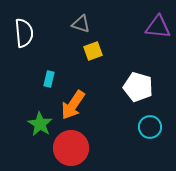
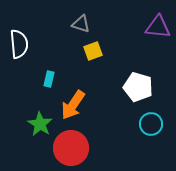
white semicircle: moved 5 px left, 11 px down
cyan circle: moved 1 px right, 3 px up
